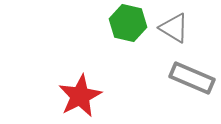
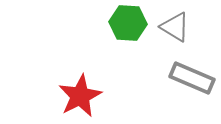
green hexagon: rotated 9 degrees counterclockwise
gray triangle: moved 1 px right, 1 px up
